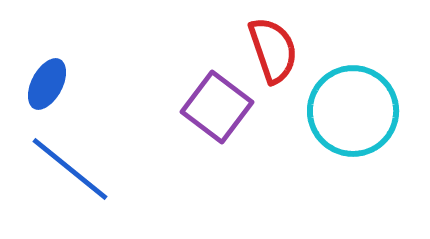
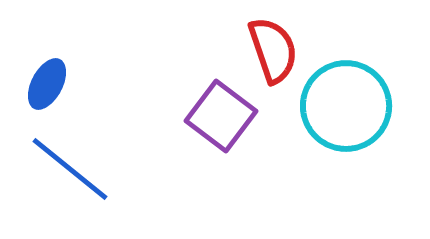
purple square: moved 4 px right, 9 px down
cyan circle: moved 7 px left, 5 px up
